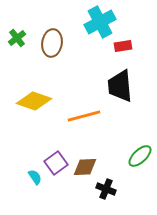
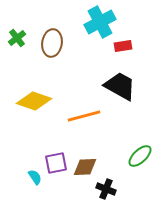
black trapezoid: rotated 124 degrees clockwise
purple square: rotated 25 degrees clockwise
